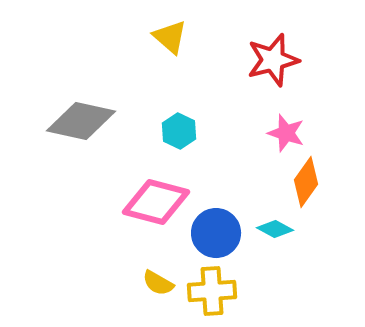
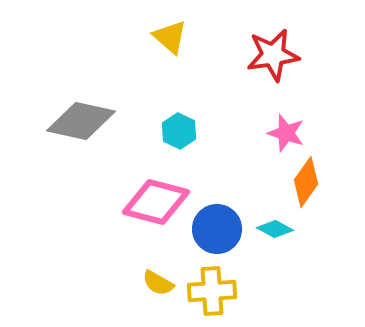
red star: moved 5 px up; rotated 6 degrees clockwise
blue circle: moved 1 px right, 4 px up
